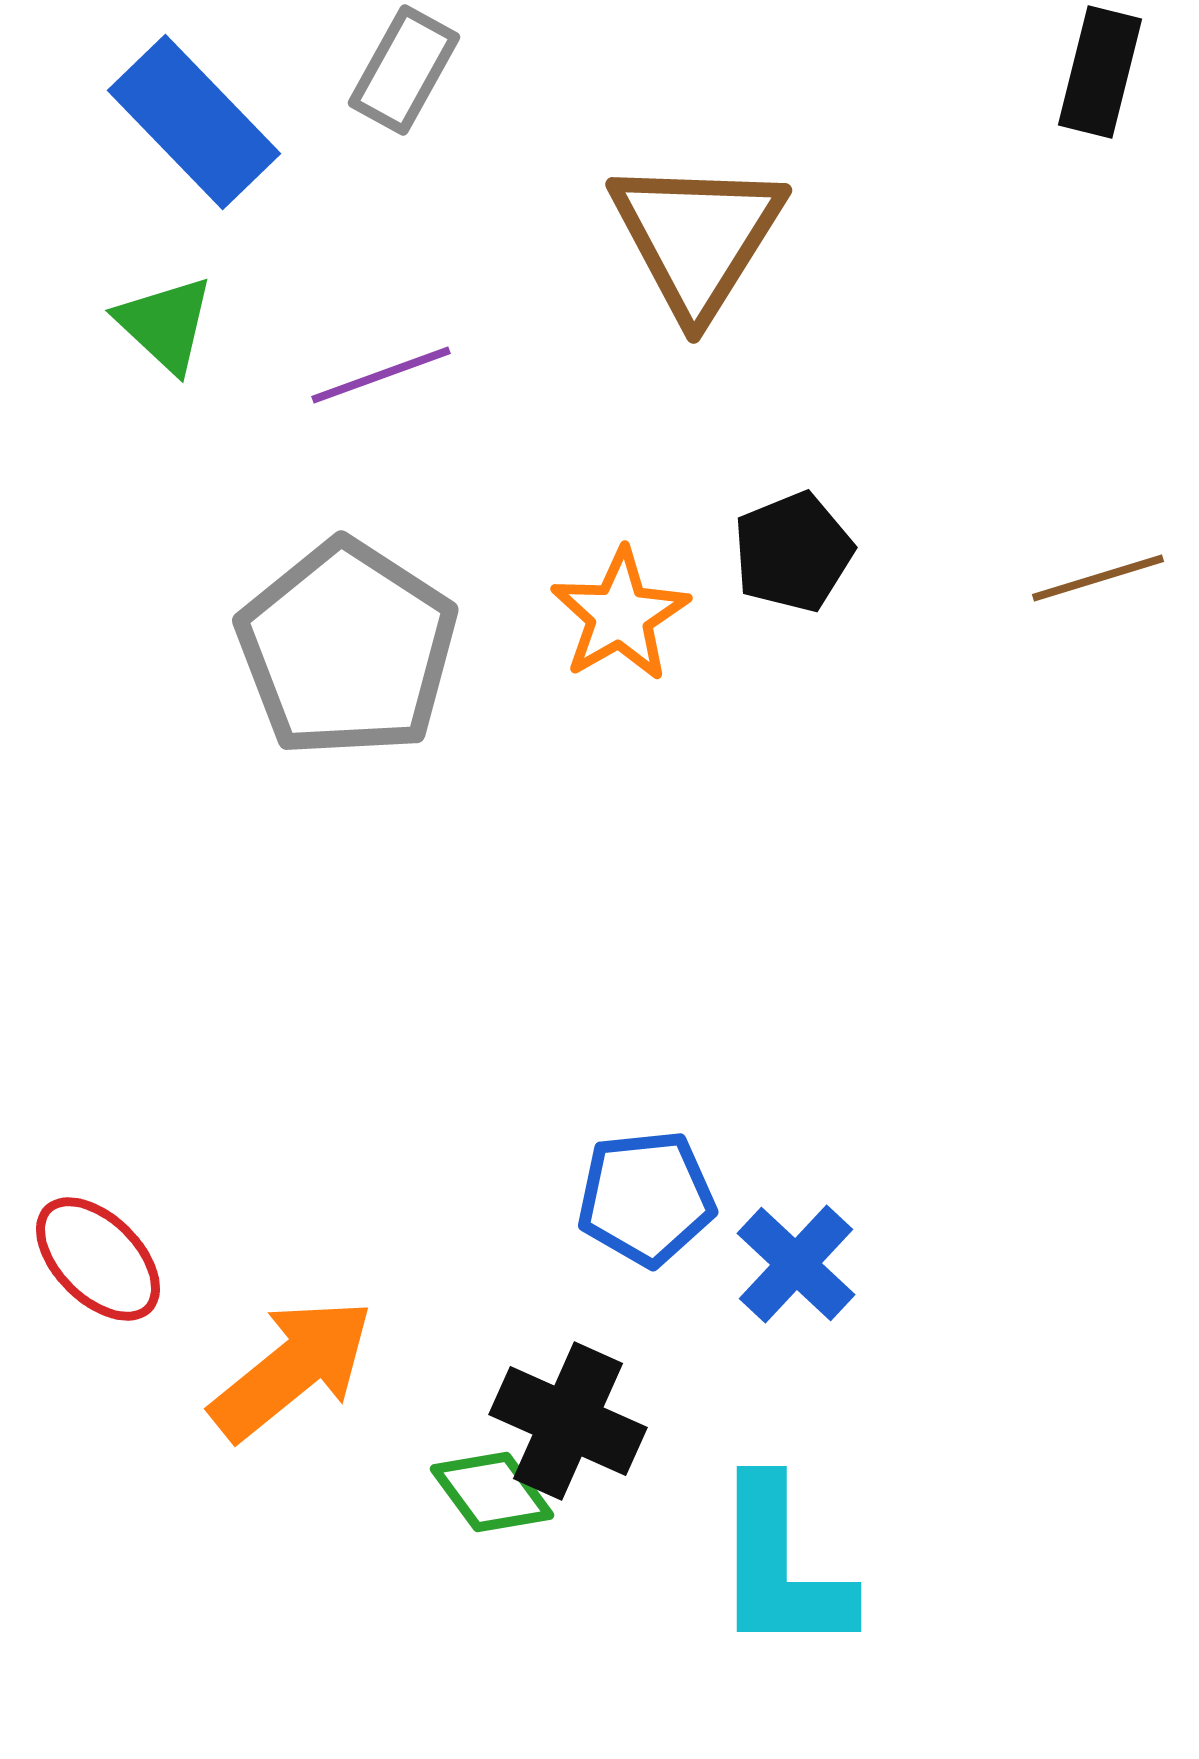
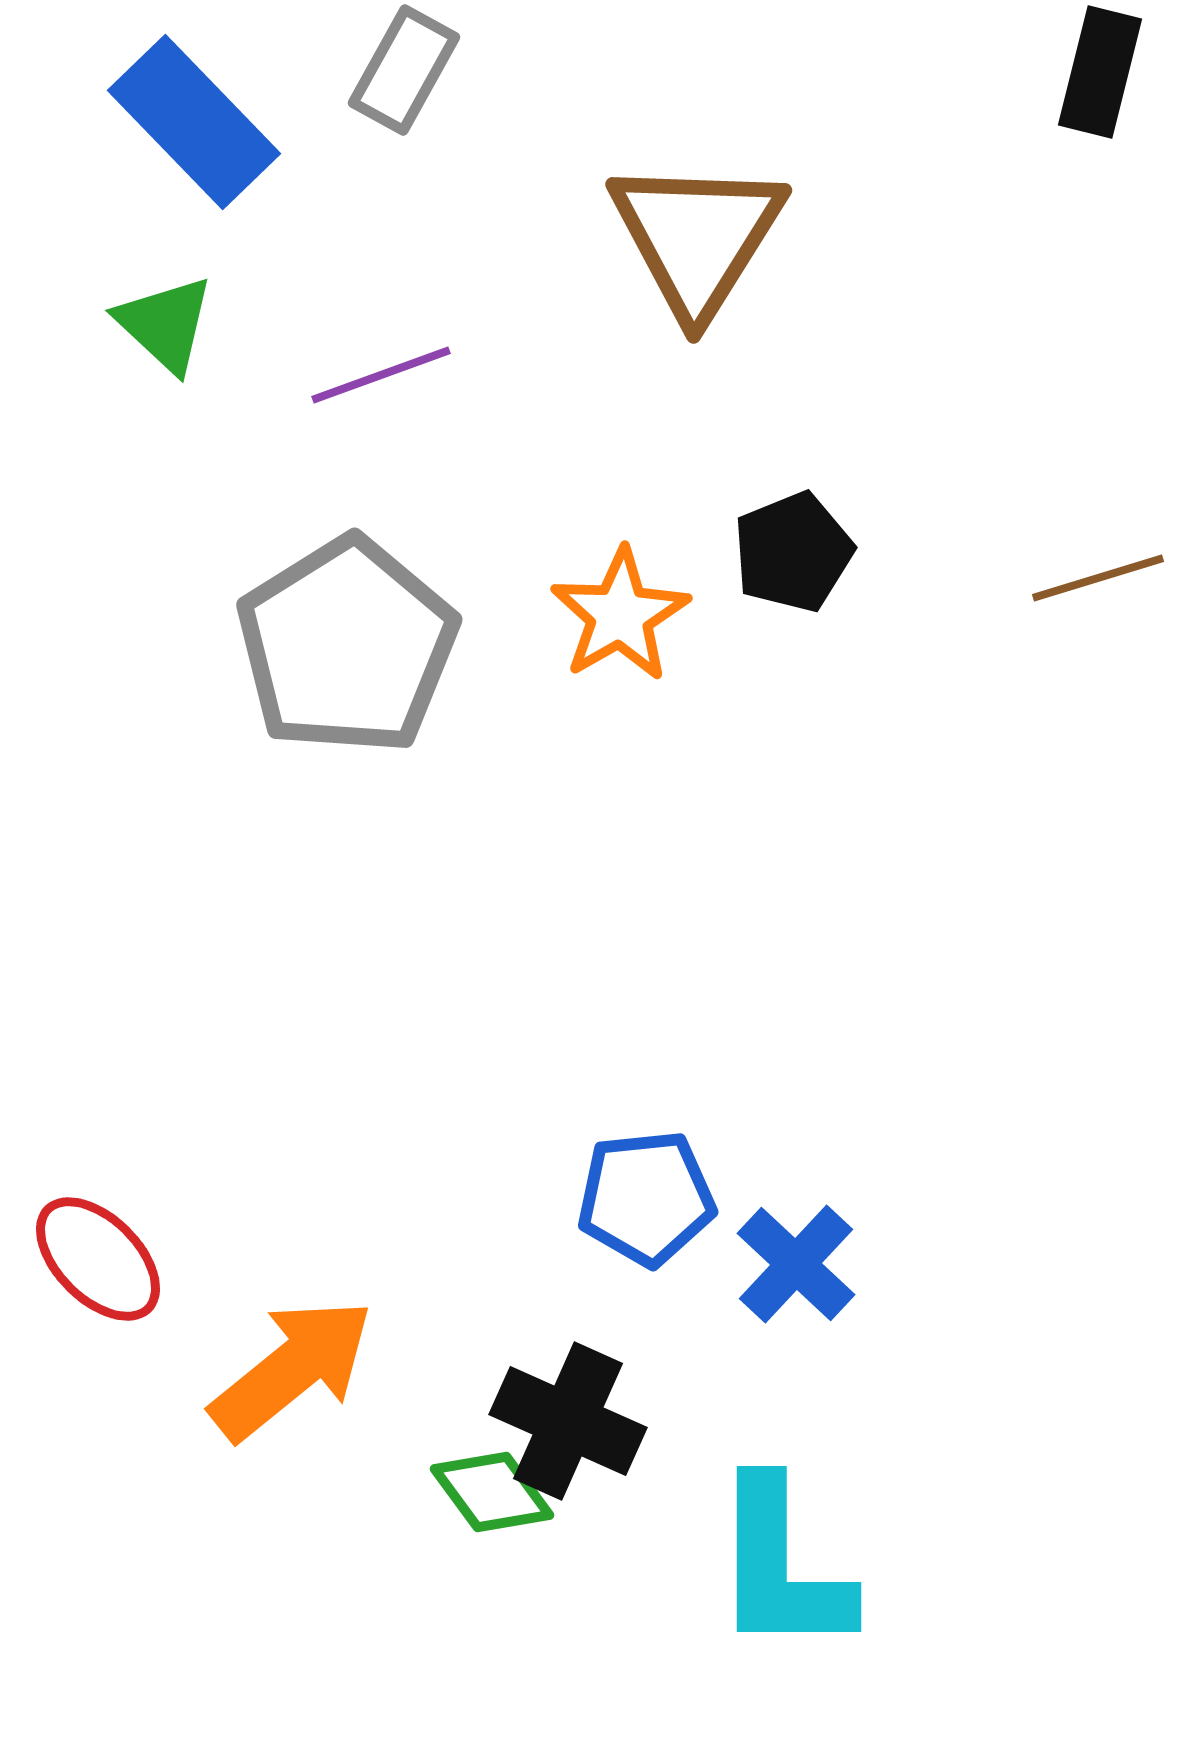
gray pentagon: moved 3 px up; rotated 7 degrees clockwise
